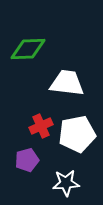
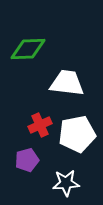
red cross: moved 1 px left, 1 px up
